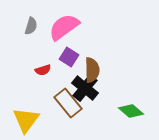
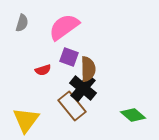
gray semicircle: moved 9 px left, 3 px up
purple square: rotated 12 degrees counterclockwise
brown semicircle: moved 4 px left, 1 px up
black cross: moved 2 px left
brown rectangle: moved 4 px right, 3 px down
green diamond: moved 2 px right, 4 px down
